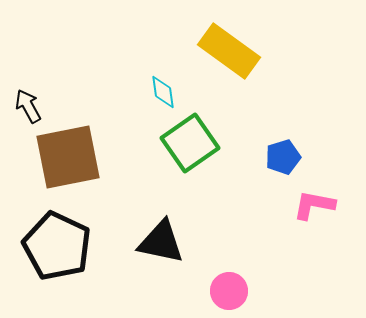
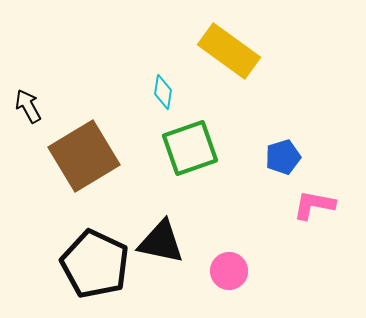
cyan diamond: rotated 16 degrees clockwise
green square: moved 5 px down; rotated 16 degrees clockwise
brown square: moved 16 px right, 1 px up; rotated 20 degrees counterclockwise
black pentagon: moved 38 px right, 18 px down
pink circle: moved 20 px up
